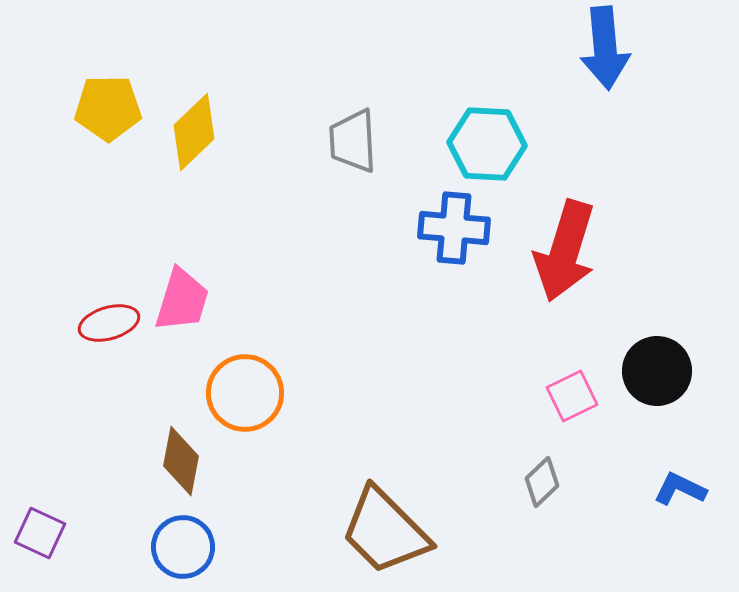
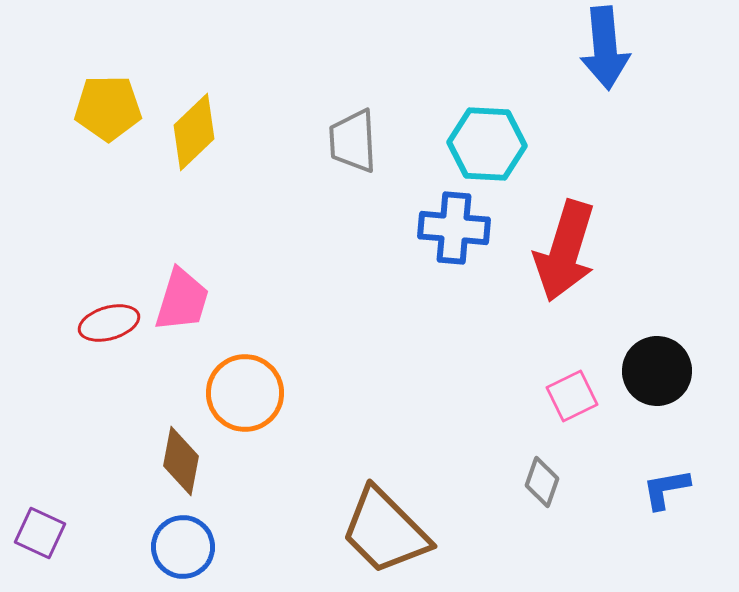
gray diamond: rotated 27 degrees counterclockwise
blue L-shape: moved 14 px left; rotated 36 degrees counterclockwise
